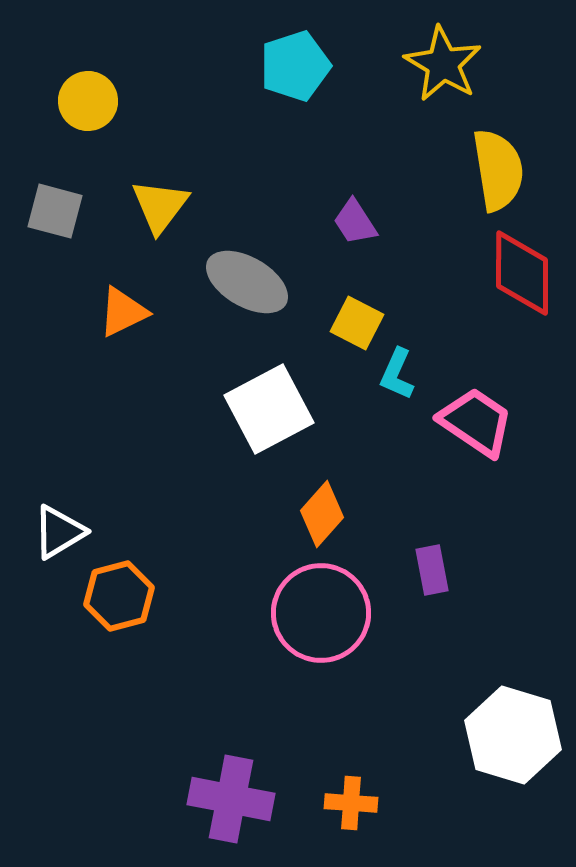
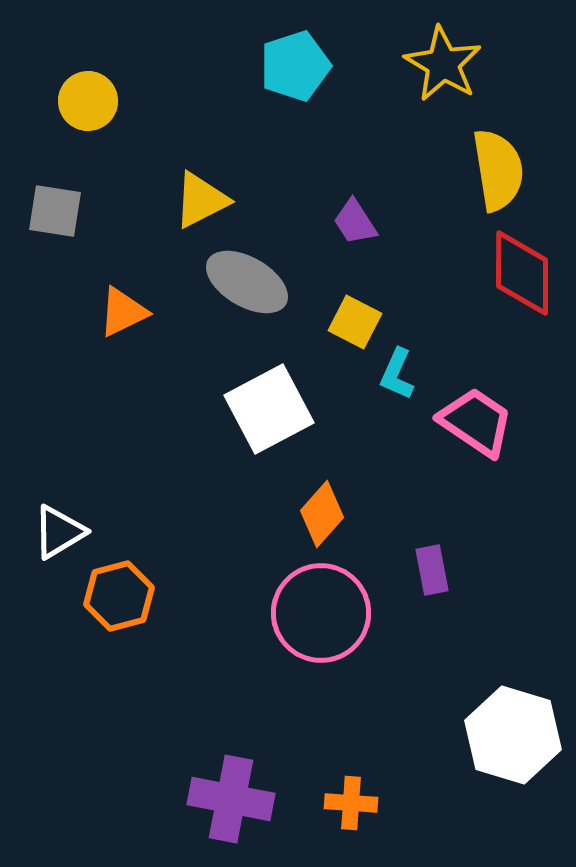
yellow triangle: moved 41 px right, 6 px up; rotated 26 degrees clockwise
gray square: rotated 6 degrees counterclockwise
yellow square: moved 2 px left, 1 px up
